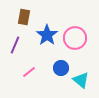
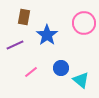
pink circle: moved 9 px right, 15 px up
purple line: rotated 42 degrees clockwise
pink line: moved 2 px right
